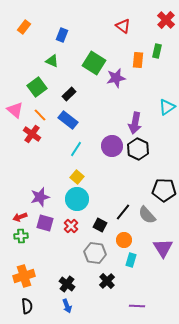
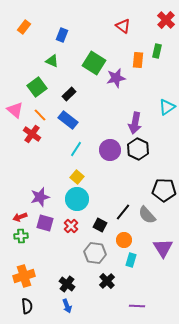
purple circle at (112, 146): moved 2 px left, 4 px down
